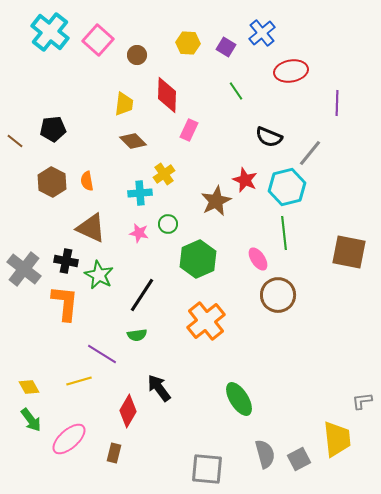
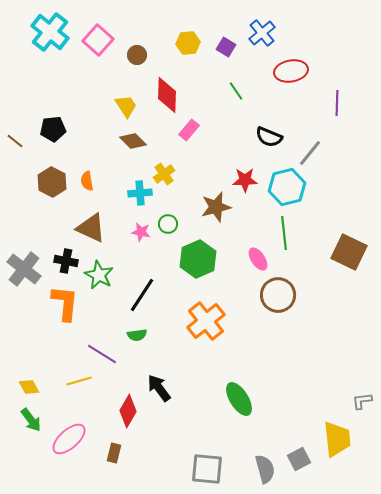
yellow hexagon at (188, 43): rotated 10 degrees counterclockwise
yellow trapezoid at (124, 104): moved 2 px right, 2 px down; rotated 40 degrees counterclockwise
pink rectangle at (189, 130): rotated 15 degrees clockwise
red star at (245, 180): rotated 25 degrees counterclockwise
brown star at (216, 201): moved 6 px down; rotated 12 degrees clockwise
pink star at (139, 233): moved 2 px right, 1 px up
brown square at (349, 252): rotated 15 degrees clockwise
gray semicircle at (265, 454): moved 15 px down
